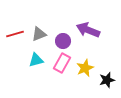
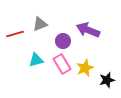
gray triangle: moved 1 px right, 10 px up
pink rectangle: moved 1 px down; rotated 60 degrees counterclockwise
